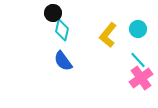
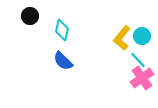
black circle: moved 23 px left, 3 px down
cyan circle: moved 4 px right, 7 px down
yellow L-shape: moved 14 px right, 3 px down
blue semicircle: rotated 10 degrees counterclockwise
pink cross: moved 1 px right
